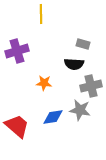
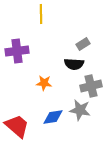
gray rectangle: rotated 48 degrees counterclockwise
purple cross: rotated 10 degrees clockwise
